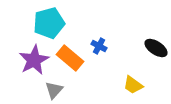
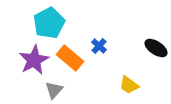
cyan pentagon: rotated 12 degrees counterclockwise
blue cross: rotated 14 degrees clockwise
yellow trapezoid: moved 4 px left
